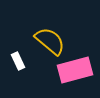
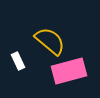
pink rectangle: moved 6 px left, 1 px down
